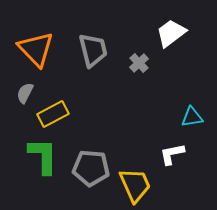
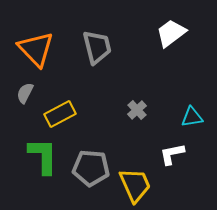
gray trapezoid: moved 4 px right, 3 px up
gray cross: moved 2 px left, 47 px down
yellow rectangle: moved 7 px right
